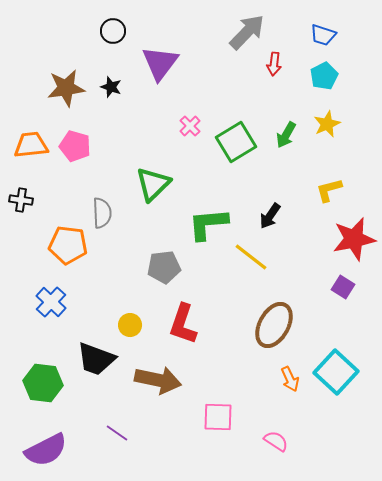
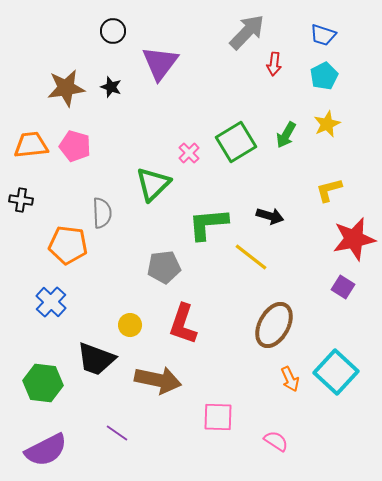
pink cross: moved 1 px left, 27 px down
black arrow: rotated 108 degrees counterclockwise
